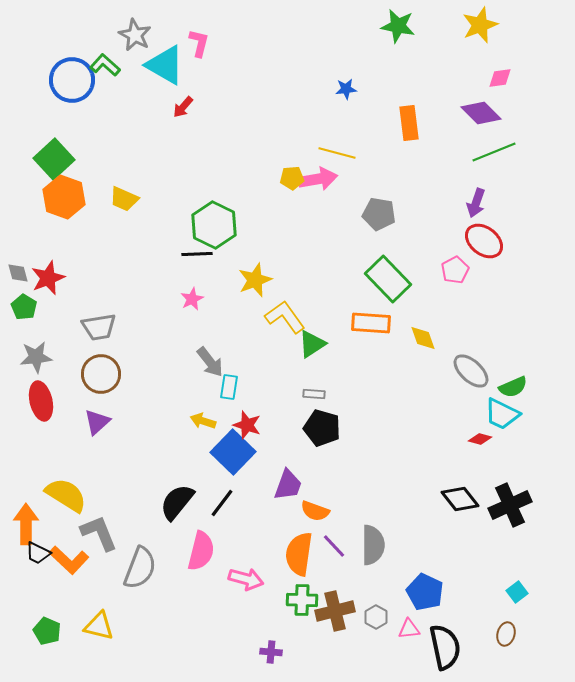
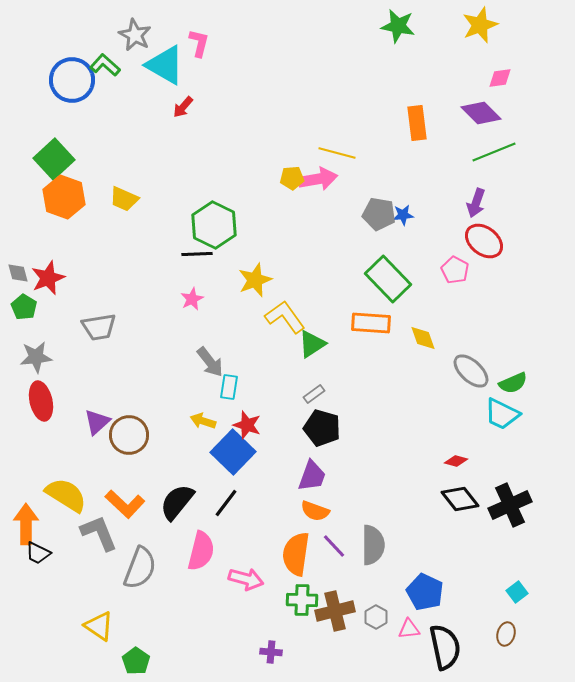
blue star at (346, 89): moved 57 px right, 126 px down
orange rectangle at (409, 123): moved 8 px right
pink pentagon at (455, 270): rotated 16 degrees counterclockwise
brown circle at (101, 374): moved 28 px right, 61 px down
green semicircle at (513, 387): moved 4 px up
gray rectangle at (314, 394): rotated 40 degrees counterclockwise
red diamond at (480, 439): moved 24 px left, 22 px down
purple trapezoid at (288, 485): moved 24 px right, 9 px up
black line at (222, 503): moved 4 px right
orange semicircle at (299, 554): moved 3 px left
orange L-shape at (69, 560): moved 56 px right, 56 px up
yellow triangle at (99, 626): rotated 20 degrees clockwise
green pentagon at (47, 631): moved 89 px right, 30 px down; rotated 12 degrees clockwise
